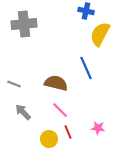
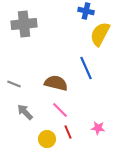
gray arrow: moved 2 px right
yellow circle: moved 2 px left
